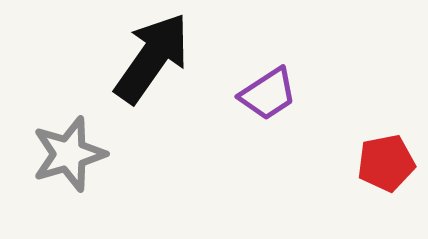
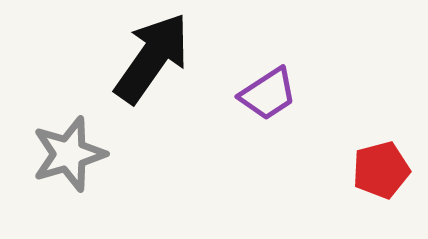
red pentagon: moved 5 px left, 7 px down; rotated 4 degrees counterclockwise
